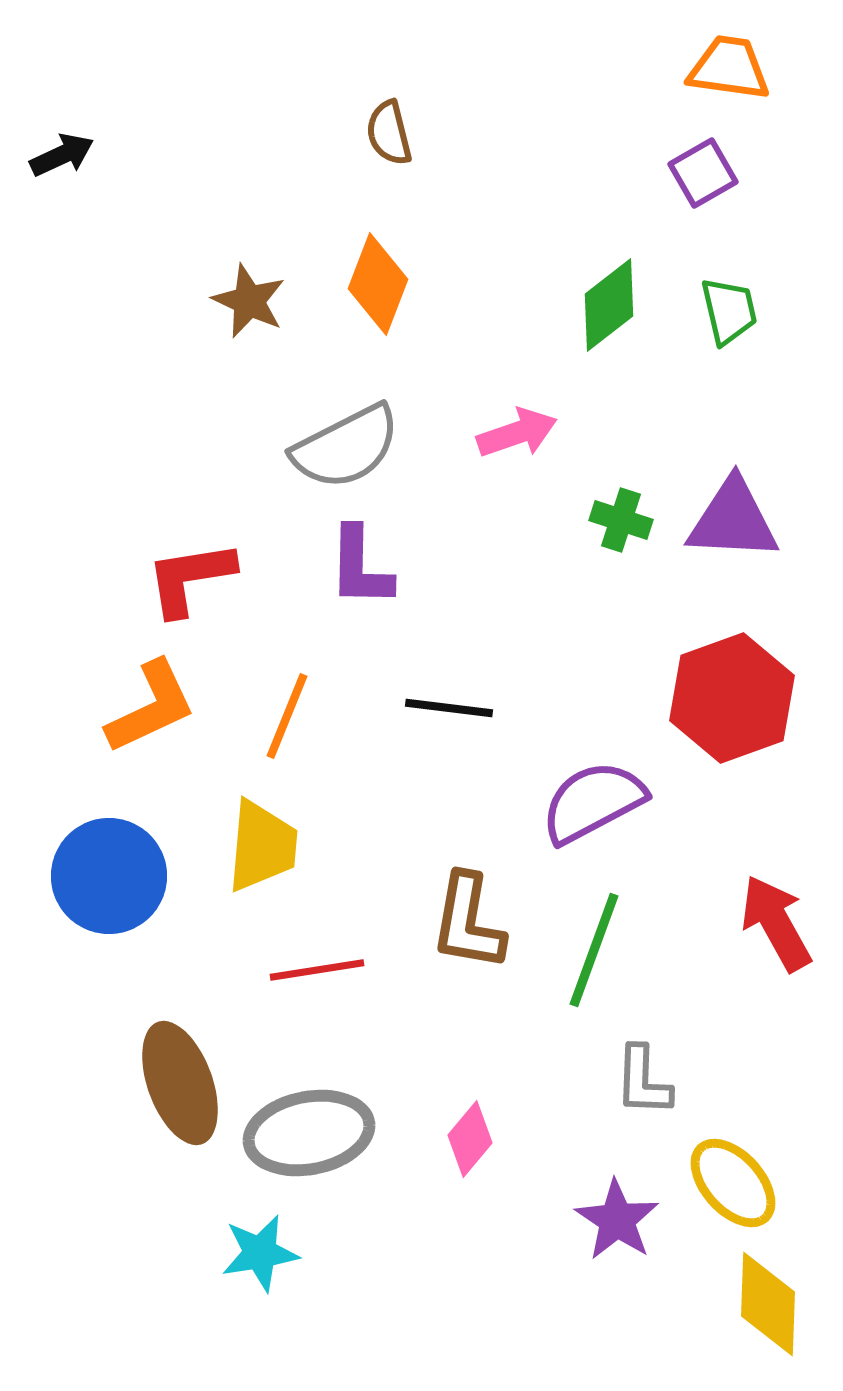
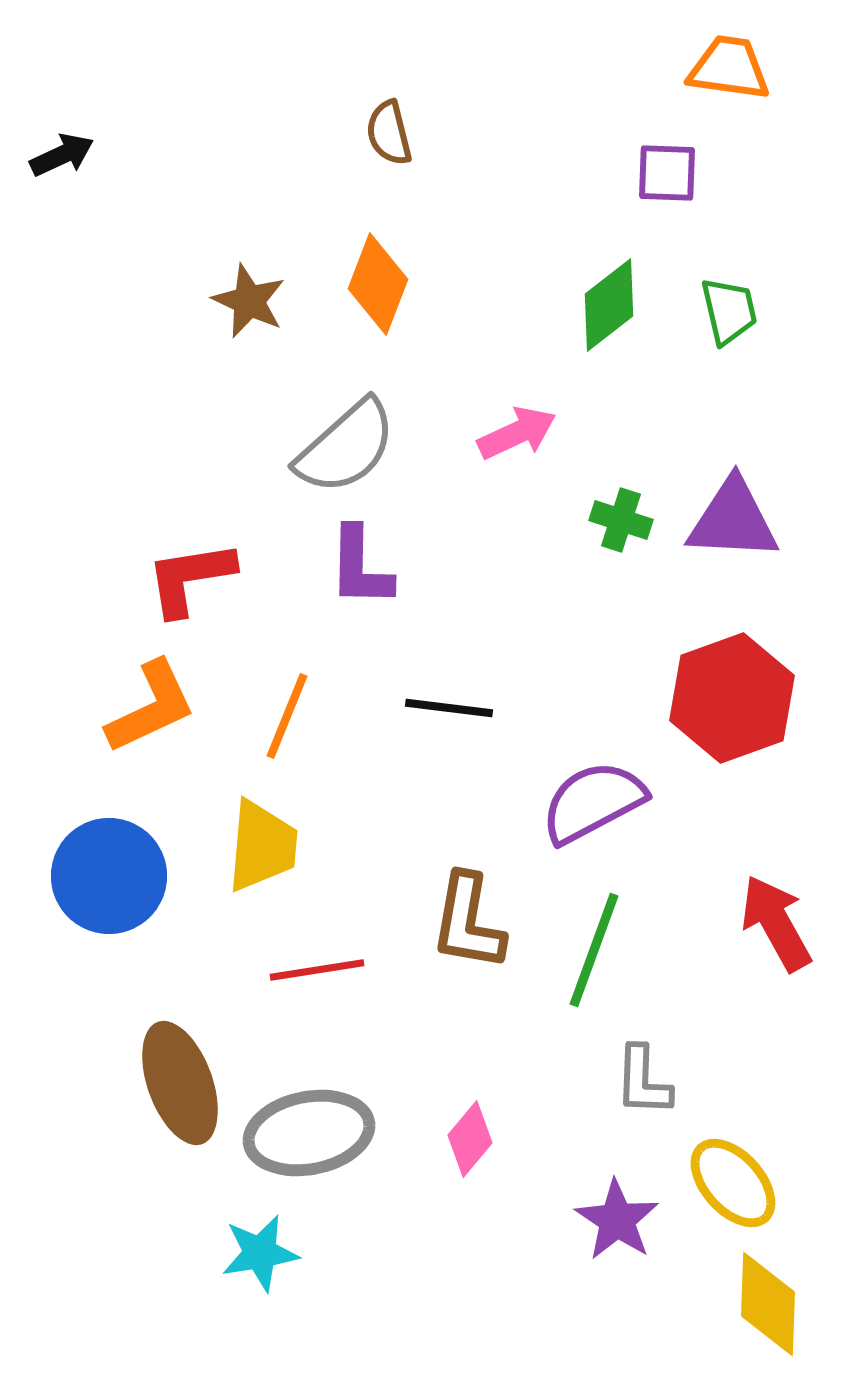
purple square: moved 36 px left; rotated 32 degrees clockwise
pink arrow: rotated 6 degrees counterclockwise
gray semicircle: rotated 15 degrees counterclockwise
